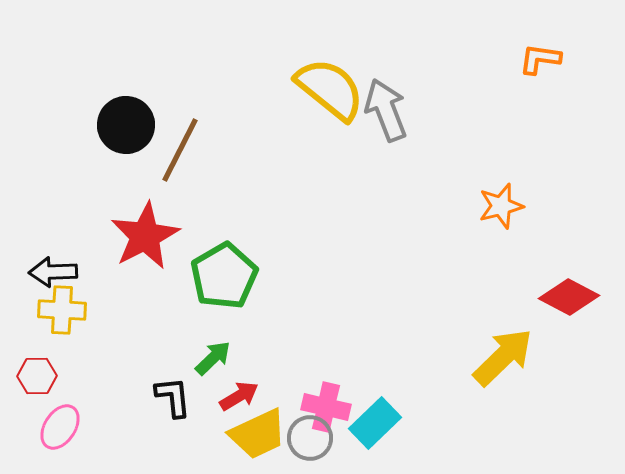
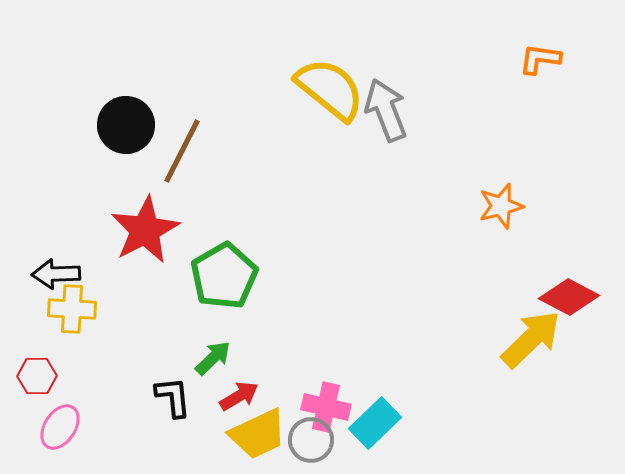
brown line: moved 2 px right, 1 px down
red star: moved 6 px up
black arrow: moved 3 px right, 2 px down
yellow cross: moved 10 px right, 1 px up
yellow arrow: moved 28 px right, 18 px up
gray circle: moved 1 px right, 2 px down
